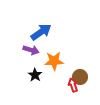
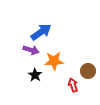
brown circle: moved 8 px right, 6 px up
